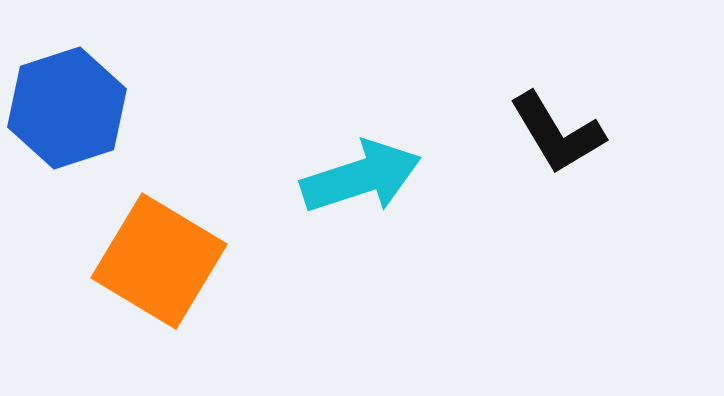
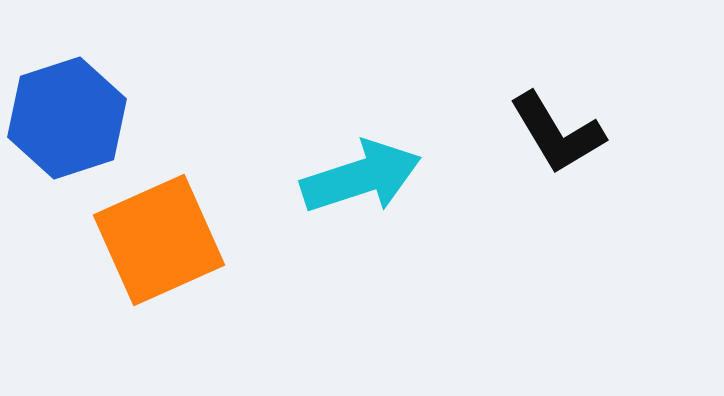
blue hexagon: moved 10 px down
orange square: moved 21 px up; rotated 35 degrees clockwise
